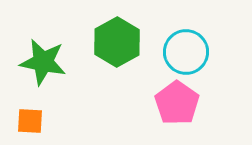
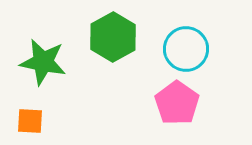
green hexagon: moved 4 px left, 5 px up
cyan circle: moved 3 px up
